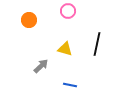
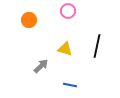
black line: moved 2 px down
